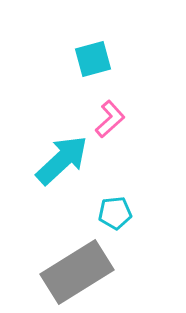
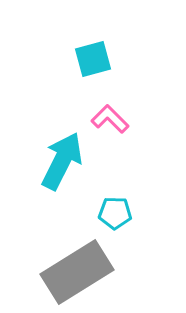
pink L-shape: rotated 93 degrees counterclockwise
cyan arrow: moved 1 px down; rotated 20 degrees counterclockwise
cyan pentagon: rotated 8 degrees clockwise
